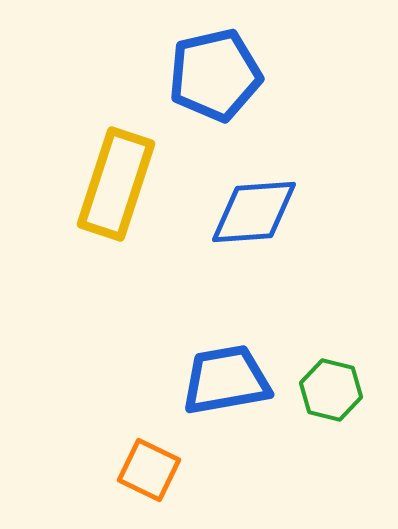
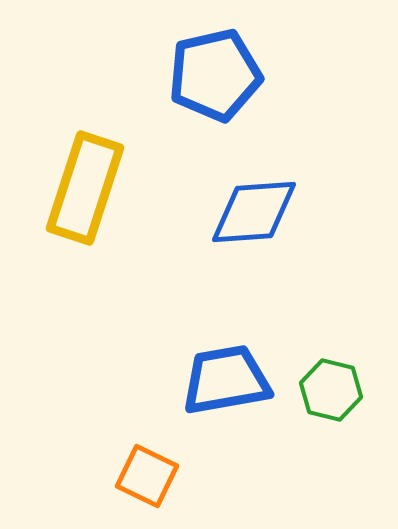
yellow rectangle: moved 31 px left, 4 px down
orange square: moved 2 px left, 6 px down
